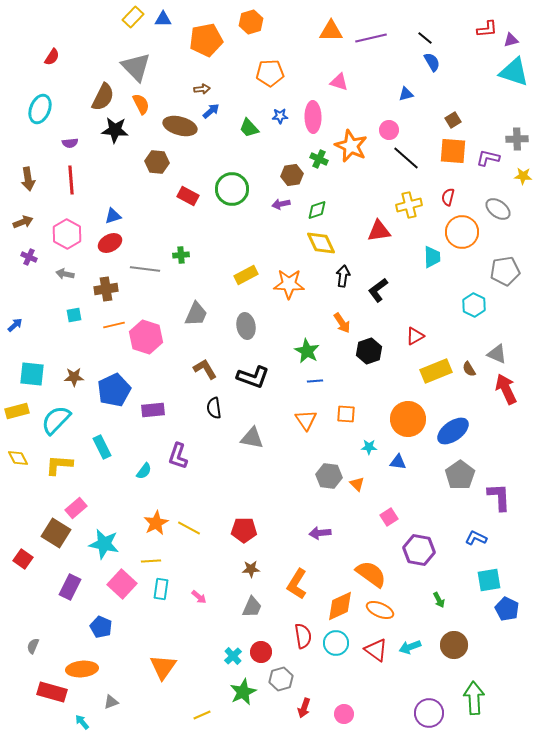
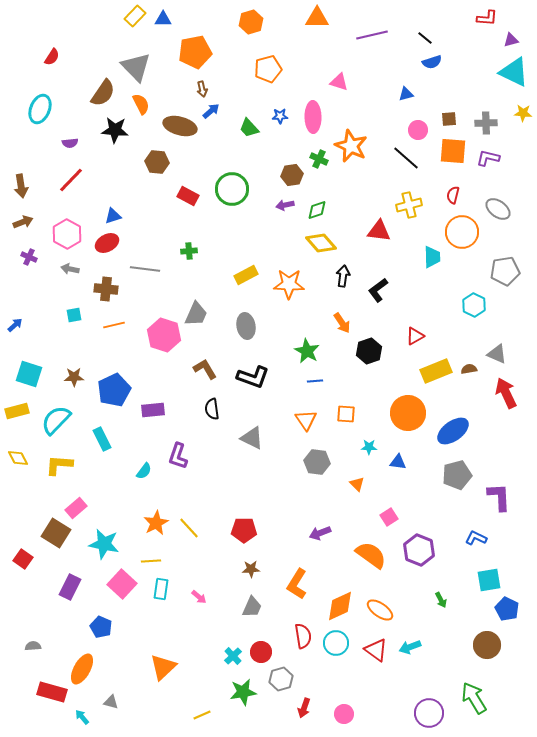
yellow rectangle at (133, 17): moved 2 px right, 1 px up
red L-shape at (487, 29): moved 11 px up; rotated 10 degrees clockwise
orange triangle at (331, 31): moved 14 px left, 13 px up
purple line at (371, 38): moved 1 px right, 3 px up
orange pentagon at (206, 40): moved 11 px left, 12 px down
blue semicircle at (432, 62): rotated 102 degrees clockwise
cyan triangle at (514, 72): rotated 8 degrees clockwise
orange pentagon at (270, 73): moved 2 px left, 4 px up; rotated 12 degrees counterclockwise
brown arrow at (202, 89): rotated 84 degrees clockwise
brown semicircle at (103, 97): moved 4 px up; rotated 8 degrees clockwise
brown square at (453, 120): moved 4 px left, 1 px up; rotated 28 degrees clockwise
pink circle at (389, 130): moved 29 px right
gray cross at (517, 139): moved 31 px left, 16 px up
yellow star at (523, 176): moved 63 px up
brown arrow at (28, 179): moved 7 px left, 7 px down
red line at (71, 180): rotated 48 degrees clockwise
red semicircle at (448, 197): moved 5 px right, 2 px up
purple arrow at (281, 204): moved 4 px right, 1 px down
red triangle at (379, 231): rotated 15 degrees clockwise
red ellipse at (110, 243): moved 3 px left
yellow diamond at (321, 243): rotated 16 degrees counterclockwise
green cross at (181, 255): moved 8 px right, 4 px up
gray arrow at (65, 274): moved 5 px right, 5 px up
brown cross at (106, 289): rotated 15 degrees clockwise
pink hexagon at (146, 337): moved 18 px right, 2 px up
brown semicircle at (469, 369): rotated 112 degrees clockwise
cyan square at (32, 374): moved 3 px left; rotated 12 degrees clockwise
red arrow at (506, 389): moved 4 px down
black semicircle at (214, 408): moved 2 px left, 1 px down
orange circle at (408, 419): moved 6 px up
gray triangle at (252, 438): rotated 15 degrees clockwise
cyan rectangle at (102, 447): moved 8 px up
gray pentagon at (460, 475): moved 3 px left; rotated 20 degrees clockwise
gray hexagon at (329, 476): moved 12 px left, 14 px up
yellow line at (189, 528): rotated 20 degrees clockwise
purple arrow at (320, 533): rotated 15 degrees counterclockwise
purple hexagon at (419, 550): rotated 12 degrees clockwise
orange semicircle at (371, 574): moved 19 px up
green arrow at (439, 600): moved 2 px right
orange ellipse at (380, 610): rotated 12 degrees clockwise
brown circle at (454, 645): moved 33 px right
gray semicircle at (33, 646): rotated 63 degrees clockwise
orange triangle at (163, 667): rotated 12 degrees clockwise
orange ellipse at (82, 669): rotated 56 degrees counterclockwise
green star at (243, 692): rotated 16 degrees clockwise
green arrow at (474, 698): rotated 28 degrees counterclockwise
gray triangle at (111, 702): rotated 35 degrees clockwise
cyan arrow at (82, 722): moved 5 px up
